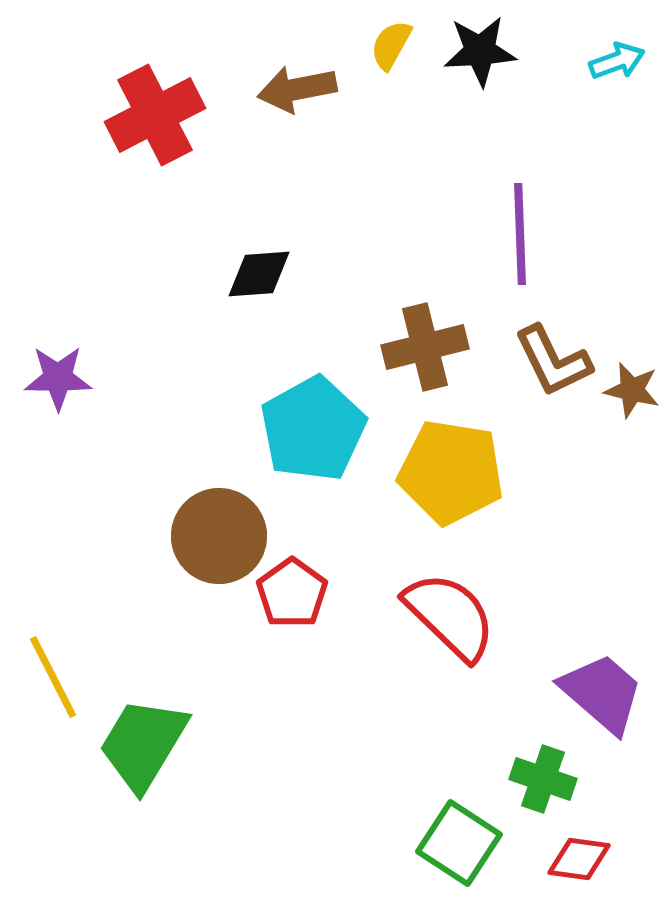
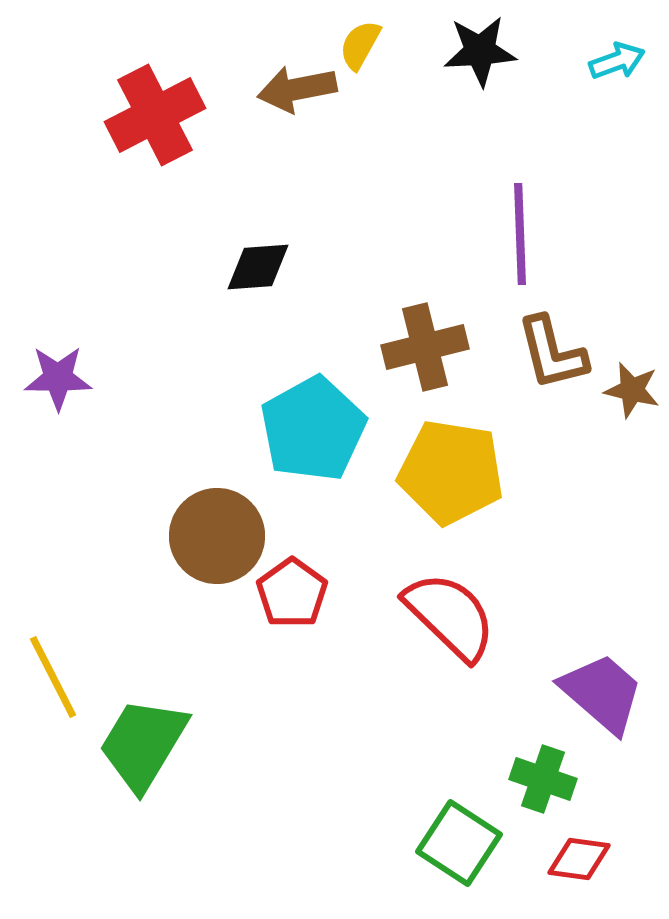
yellow semicircle: moved 31 px left
black diamond: moved 1 px left, 7 px up
brown L-shape: moved 1 px left, 8 px up; rotated 12 degrees clockwise
brown circle: moved 2 px left
